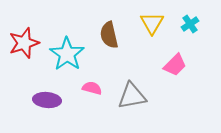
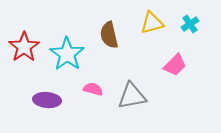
yellow triangle: rotated 45 degrees clockwise
red star: moved 4 px down; rotated 16 degrees counterclockwise
pink semicircle: moved 1 px right, 1 px down
